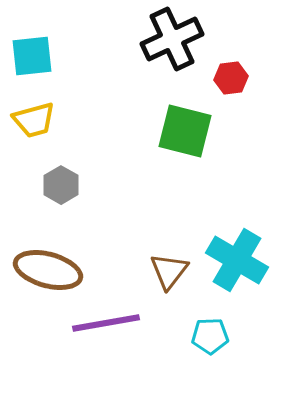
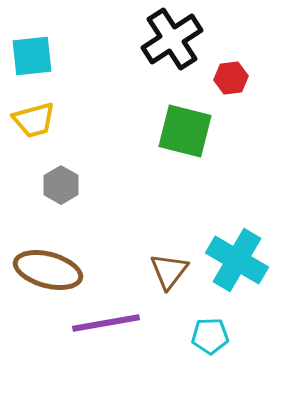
black cross: rotated 8 degrees counterclockwise
